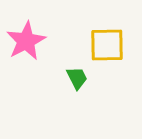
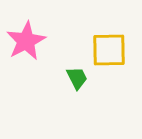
yellow square: moved 2 px right, 5 px down
